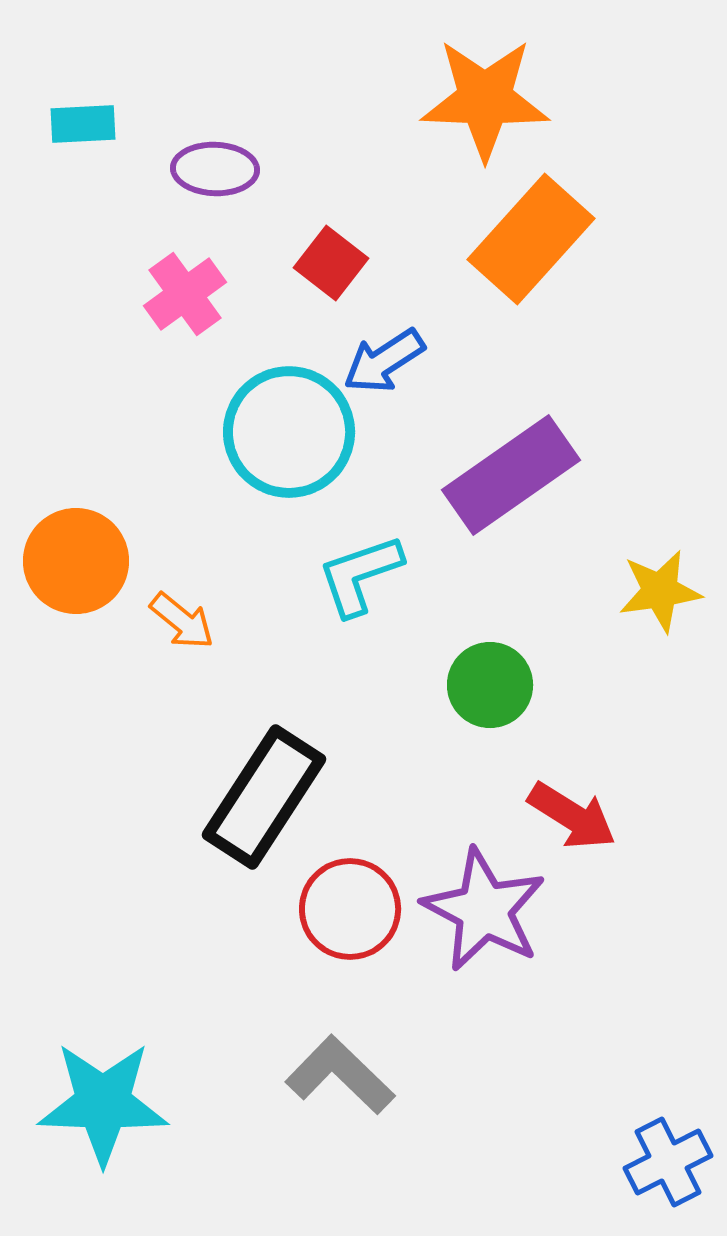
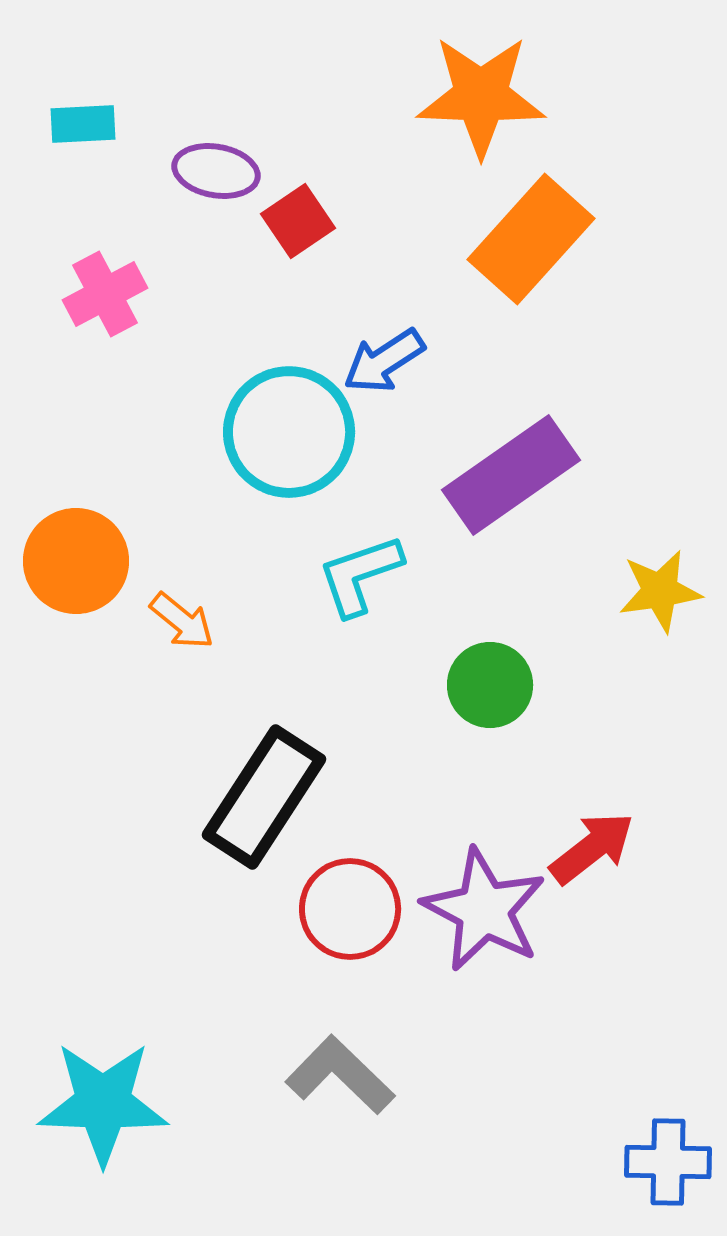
orange star: moved 4 px left, 3 px up
purple ellipse: moved 1 px right, 2 px down; rotated 8 degrees clockwise
red square: moved 33 px left, 42 px up; rotated 18 degrees clockwise
pink cross: moved 80 px left; rotated 8 degrees clockwise
red arrow: moved 20 px right, 32 px down; rotated 70 degrees counterclockwise
blue cross: rotated 28 degrees clockwise
